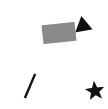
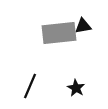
black star: moved 19 px left, 3 px up
